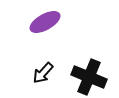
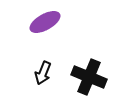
black arrow: rotated 20 degrees counterclockwise
